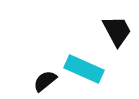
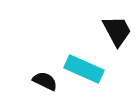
black semicircle: rotated 65 degrees clockwise
